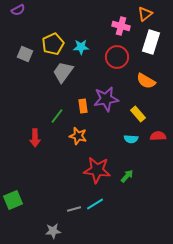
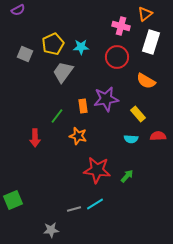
gray star: moved 2 px left, 1 px up
